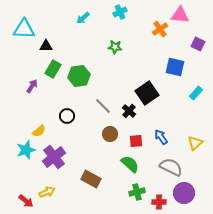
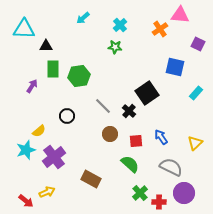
cyan cross: moved 13 px down; rotated 16 degrees counterclockwise
green rectangle: rotated 30 degrees counterclockwise
green cross: moved 3 px right, 1 px down; rotated 28 degrees counterclockwise
